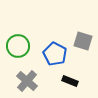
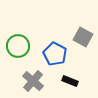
gray square: moved 4 px up; rotated 12 degrees clockwise
gray cross: moved 6 px right
